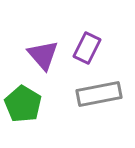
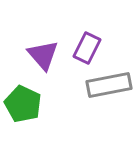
gray rectangle: moved 10 px right, 9 px up
green pentagon: rotated 6 degrees counterclockwise
